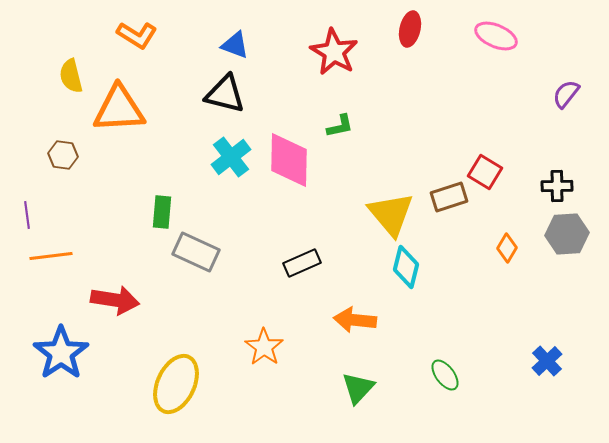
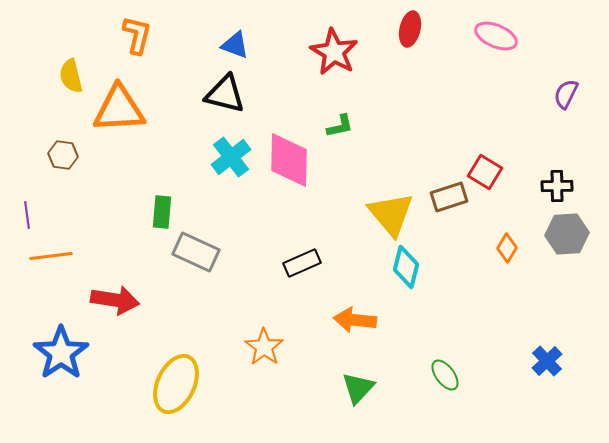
orange L-shape: rotated 108 degrees counterclockwise
purple semicircle: rotated 12 degrees counterclockwise
